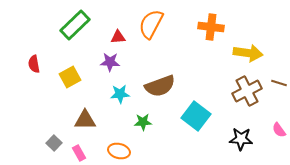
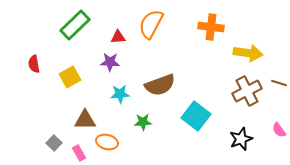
brown semicircle: moved 1 px up
black star: rotated 25 degrees counterclockwise
orange ellipse: moved 12 px left, 9 px up
